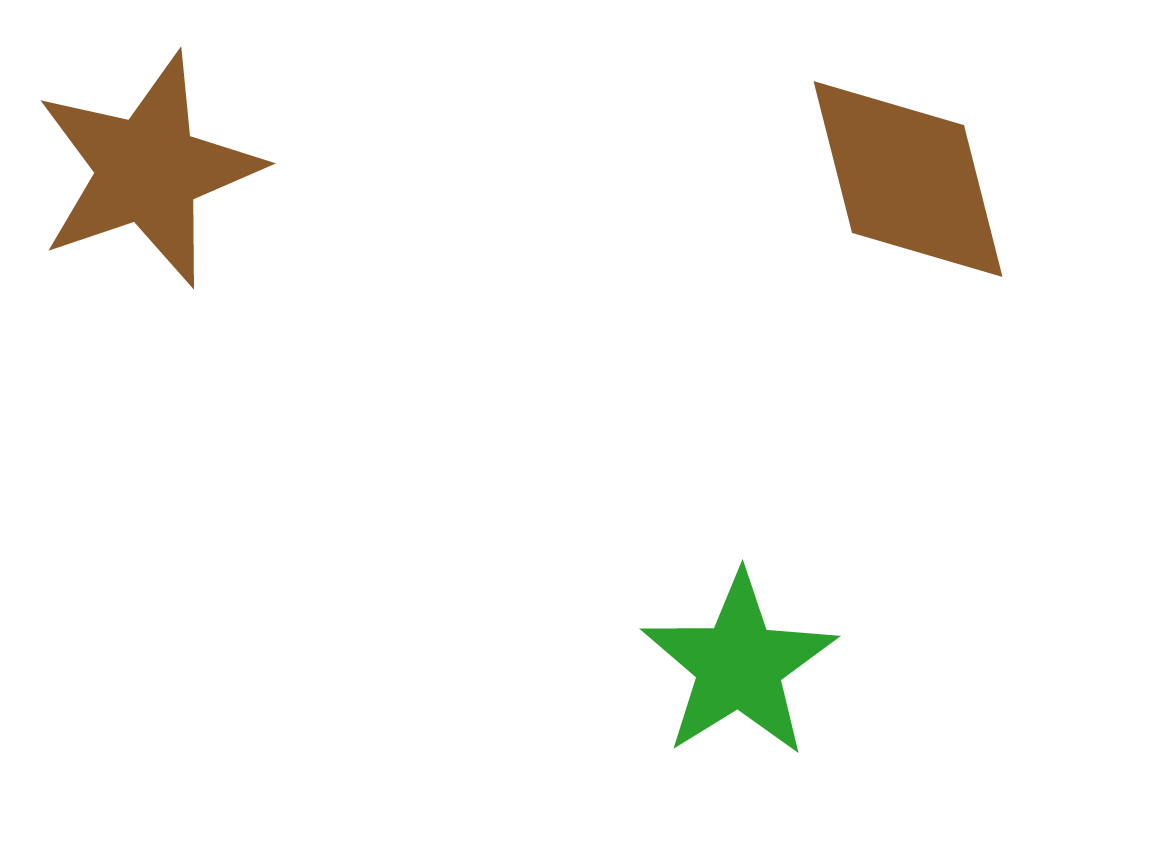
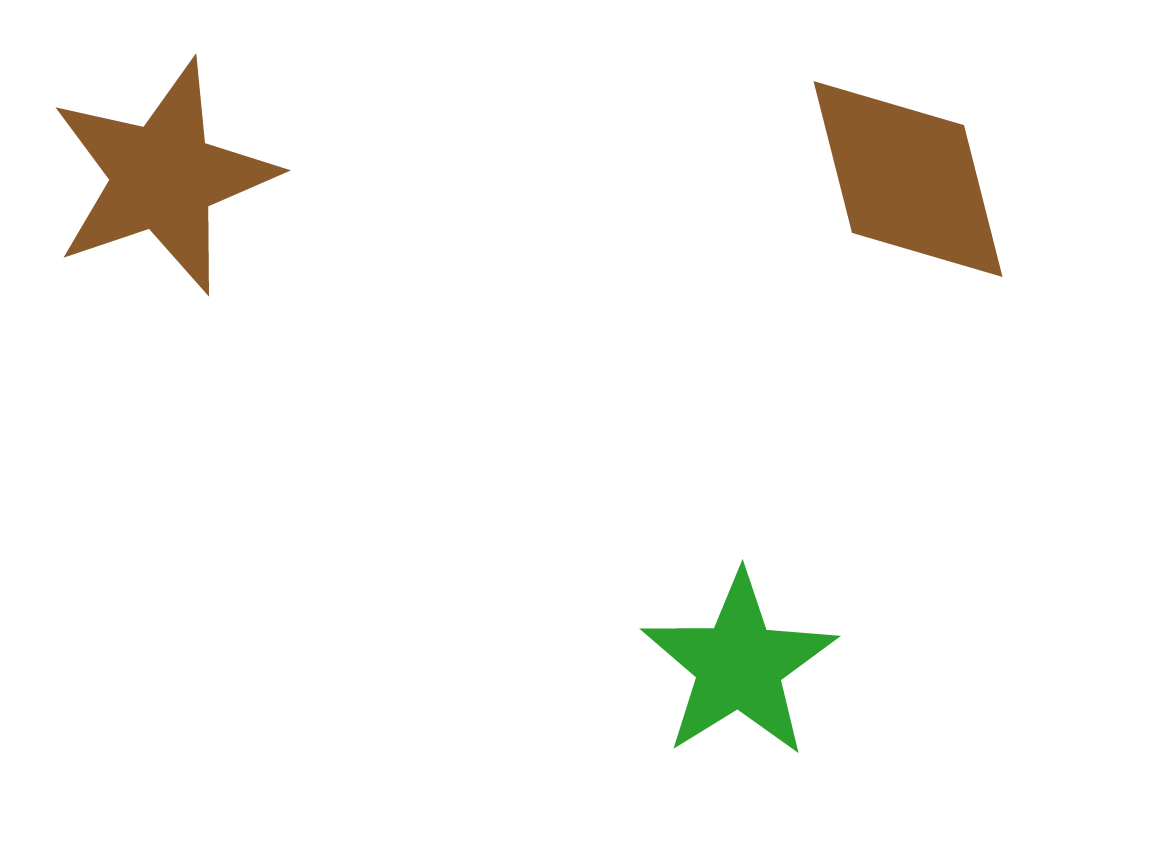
brown star: moved 15 px right, 7 px down
